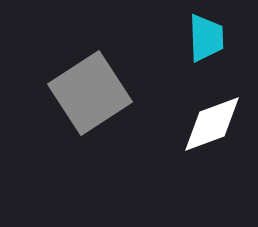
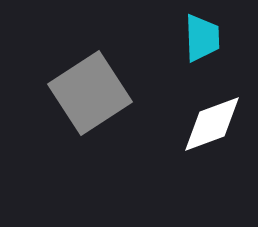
cyan trapezoid: moved 4 px left
